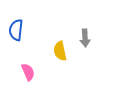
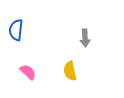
yellow semicircle: moved 10 px right, 20 px down
pink semicircle: rotated 24 degrees counterclockwise
